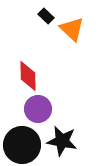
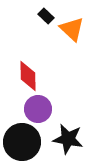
black star: moved 6 px right, 2 px up
black circle: moved 3 px up
